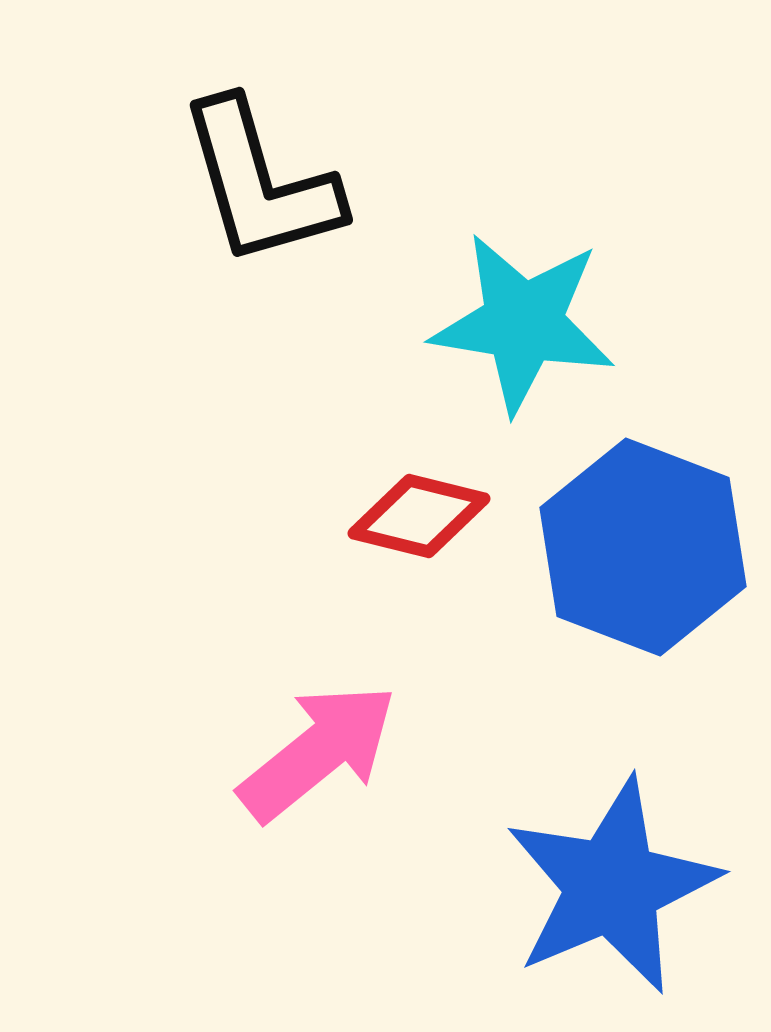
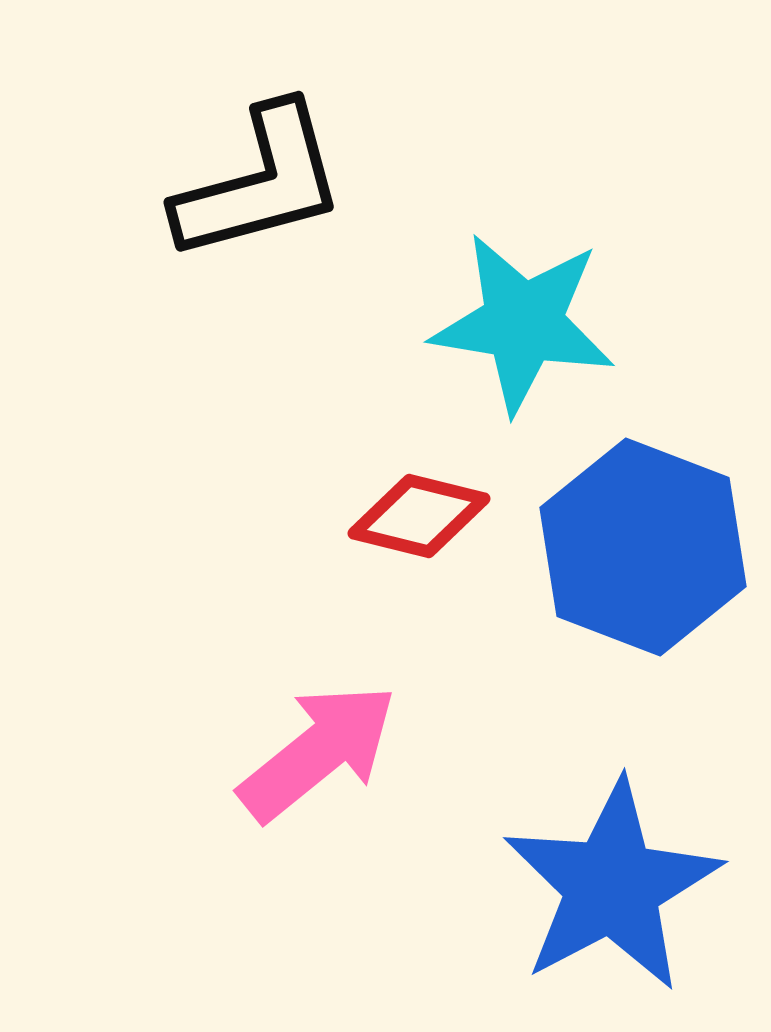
black L-shape: rotated 89 degrees counterclockwise
blue star: rotated 5 degrees counterclockwise
